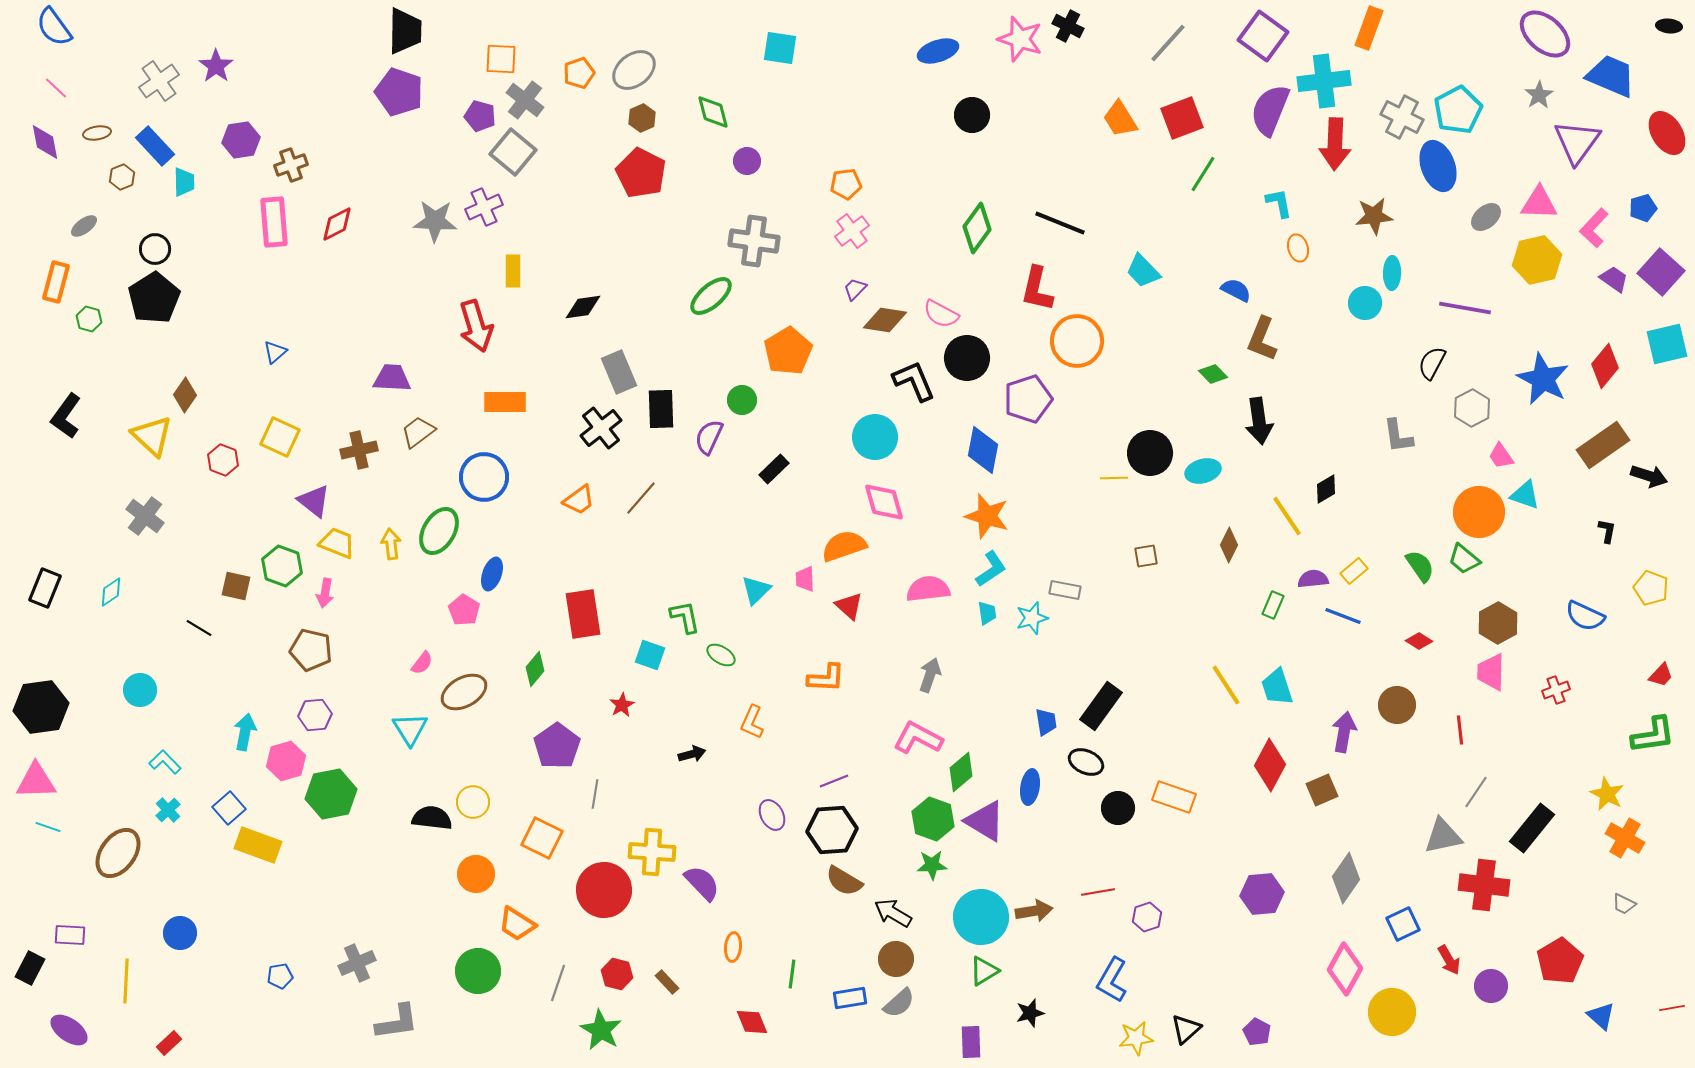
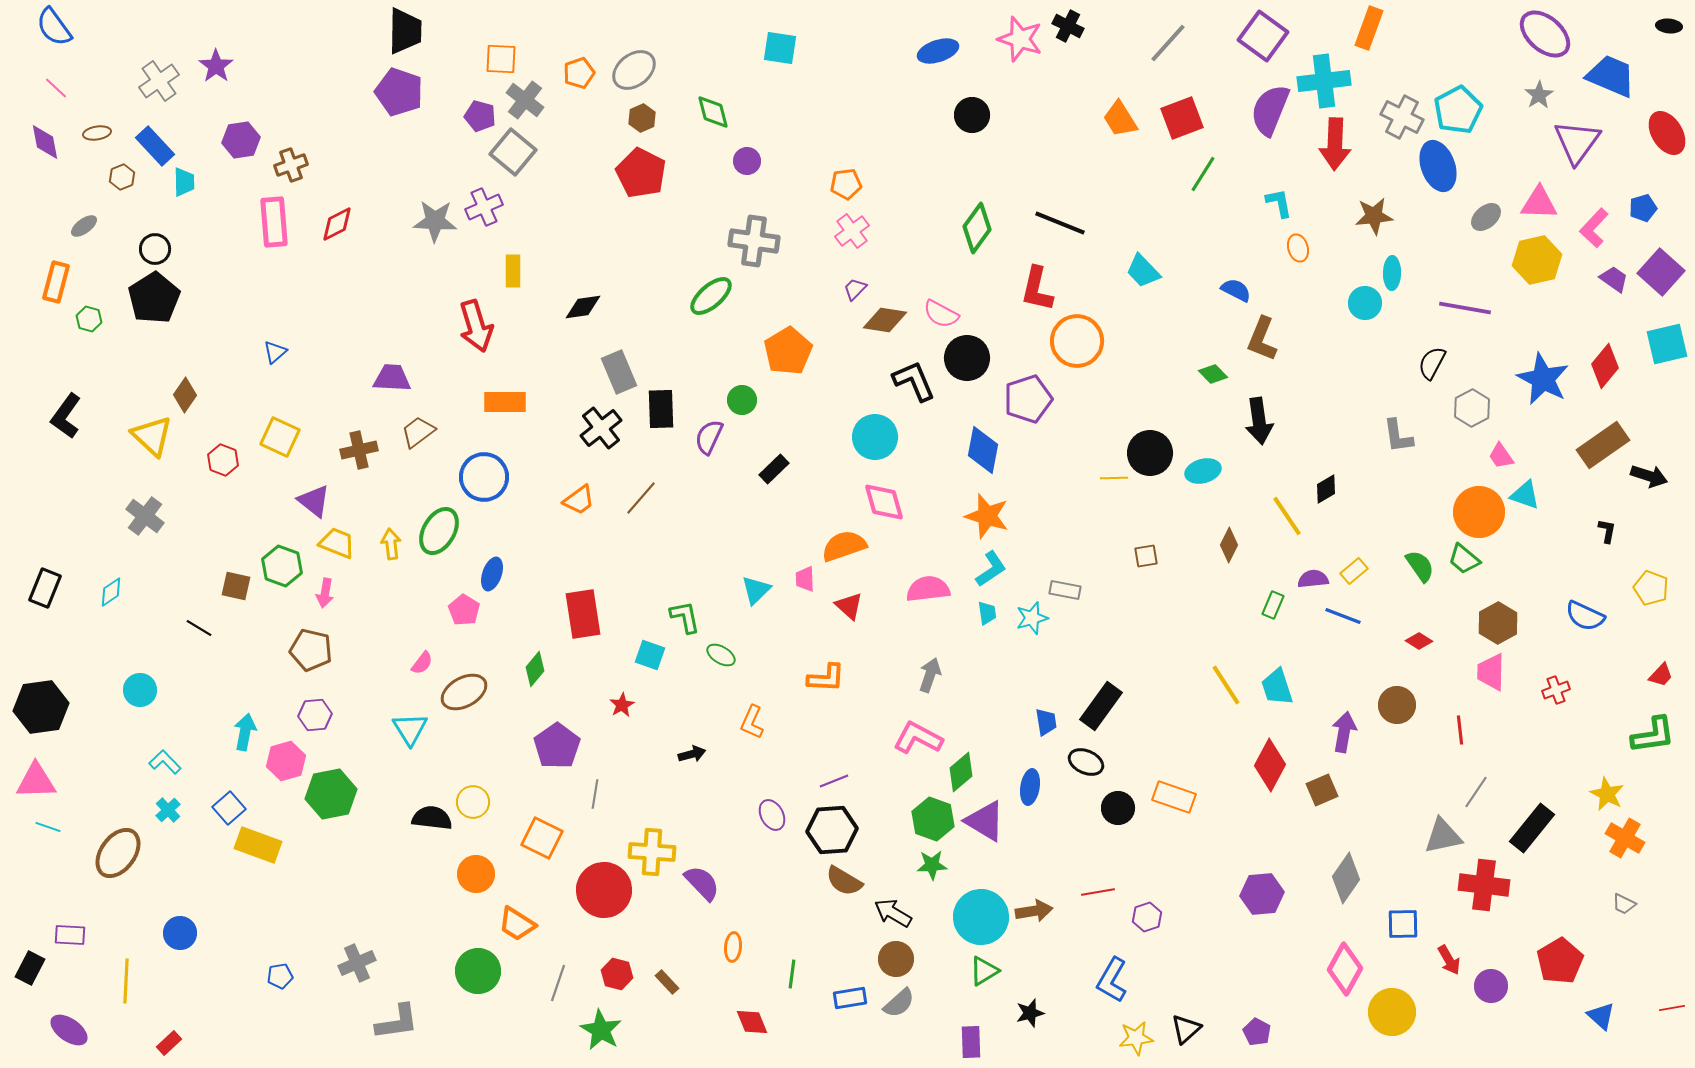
blue square at (1403, 924): rotated 24 degrees clockwise
